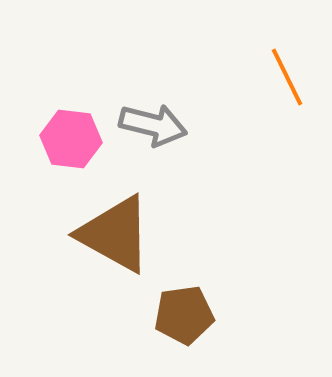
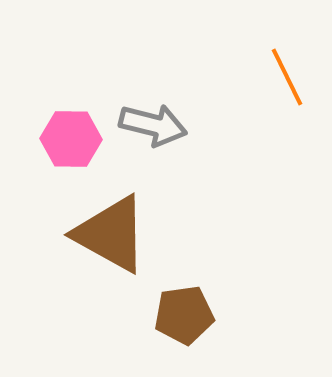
pink hexagon: rotated 6 degrees counterclockwise
brown triangle: moved 4 px left
